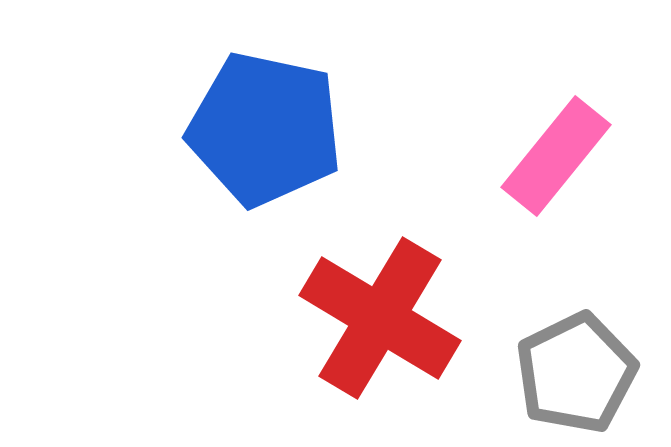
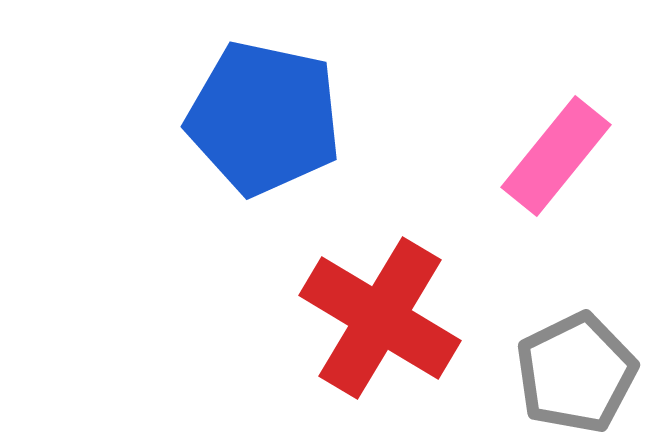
blue pentagon: moved 1 px left, 11 px up
